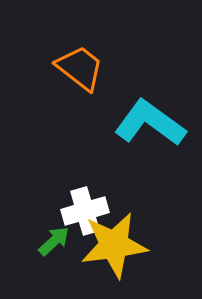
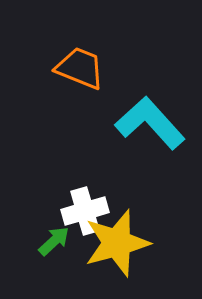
orange trapezoid: rotated 16 degrees counterclockwise
cyan L-shape: rotated 12 degrees clockwise
yellow star: moved 3 px right, 2 px up; rotated 8 degrees counterclockwise
